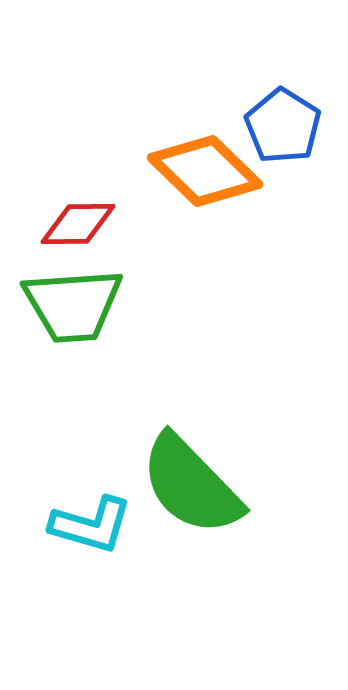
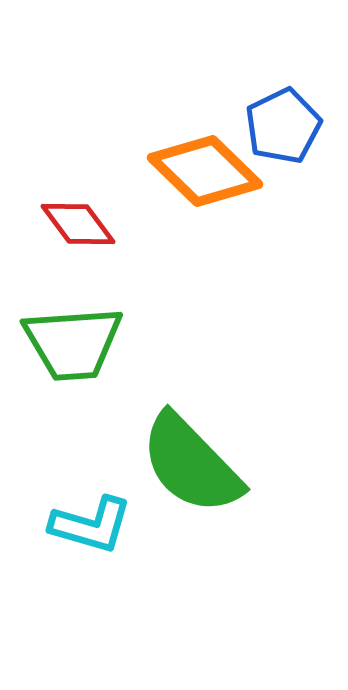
blue pentagon: rotated 14 degrees clockwise
red diamond: rotated 54 degrees clockwise
green trapezoid: moved 38 px down
green semicircle: moved 21 px up
